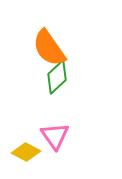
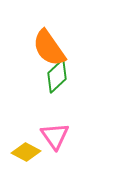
green diamond: moved 1 px up
